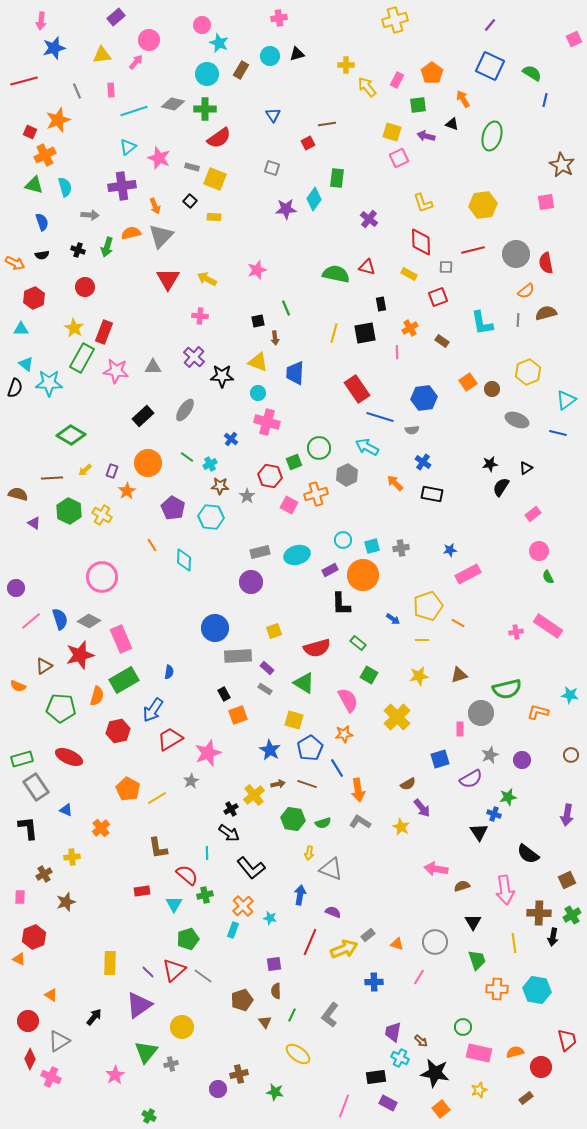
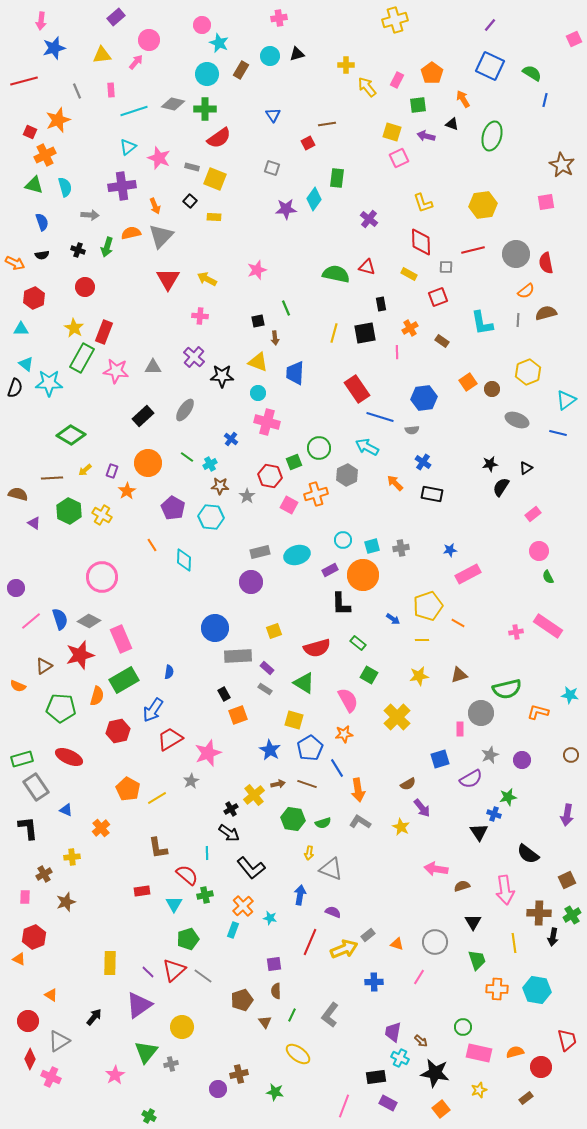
pink rectangle at (20, 897): moved 5 px right
